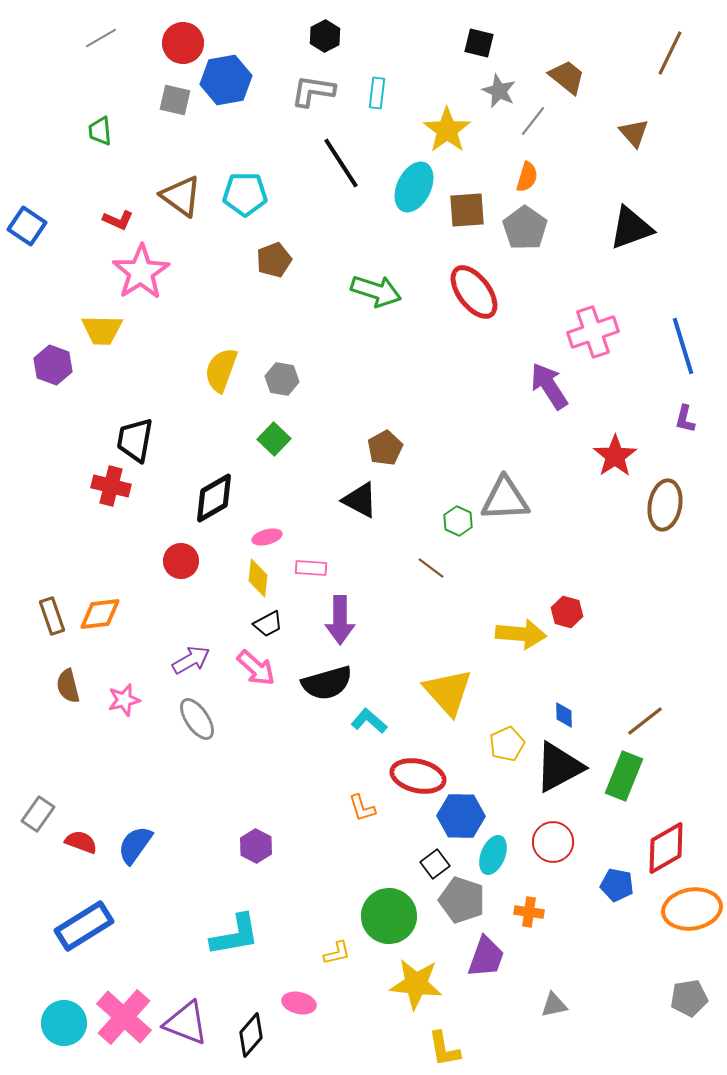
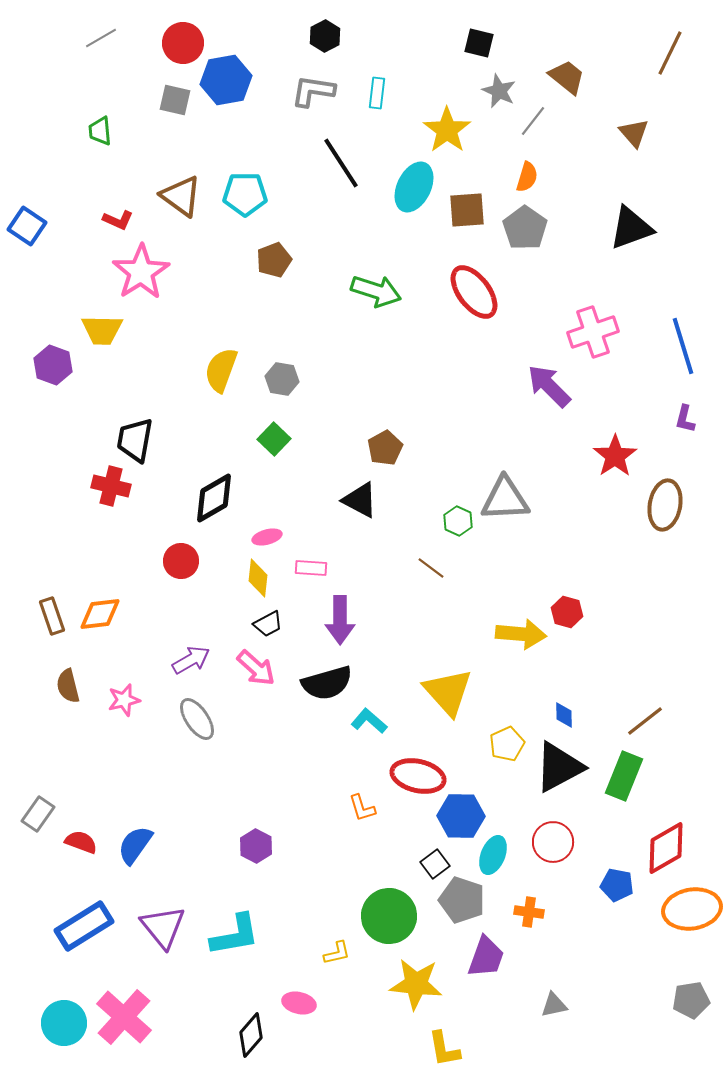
purple arrow at (549, 386): rotated 12 degrees counterclockwise
gray pentagon at (689, 998): moved 2 px right, 2 px down
purple triangle at (186, 1023): moved 23 px left, 96 px up; rotated 30 degrees clockwise
